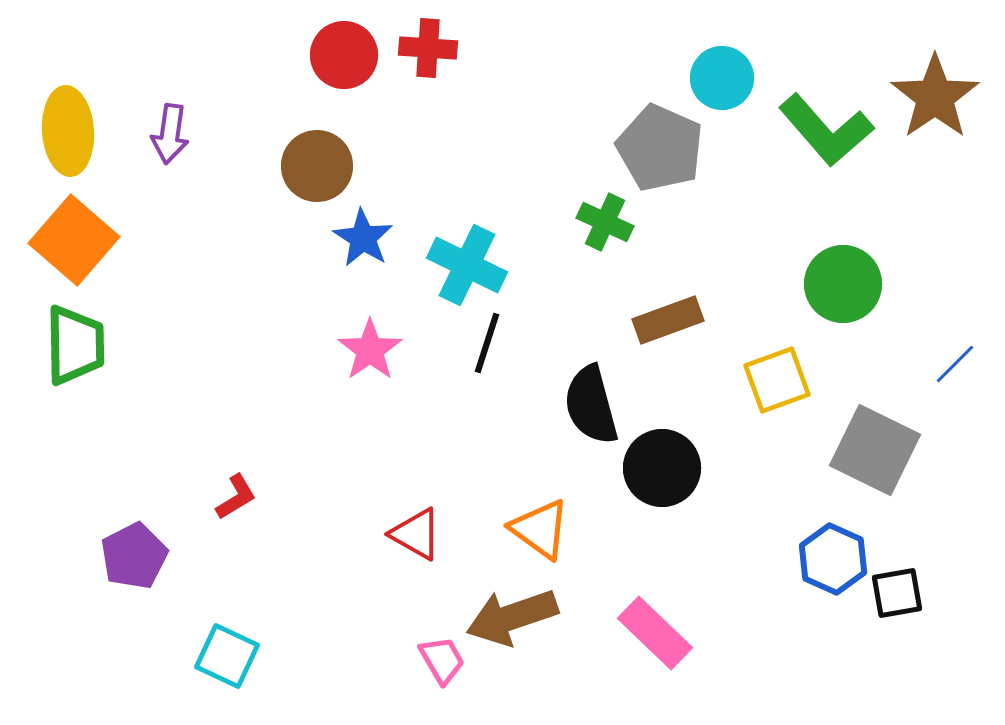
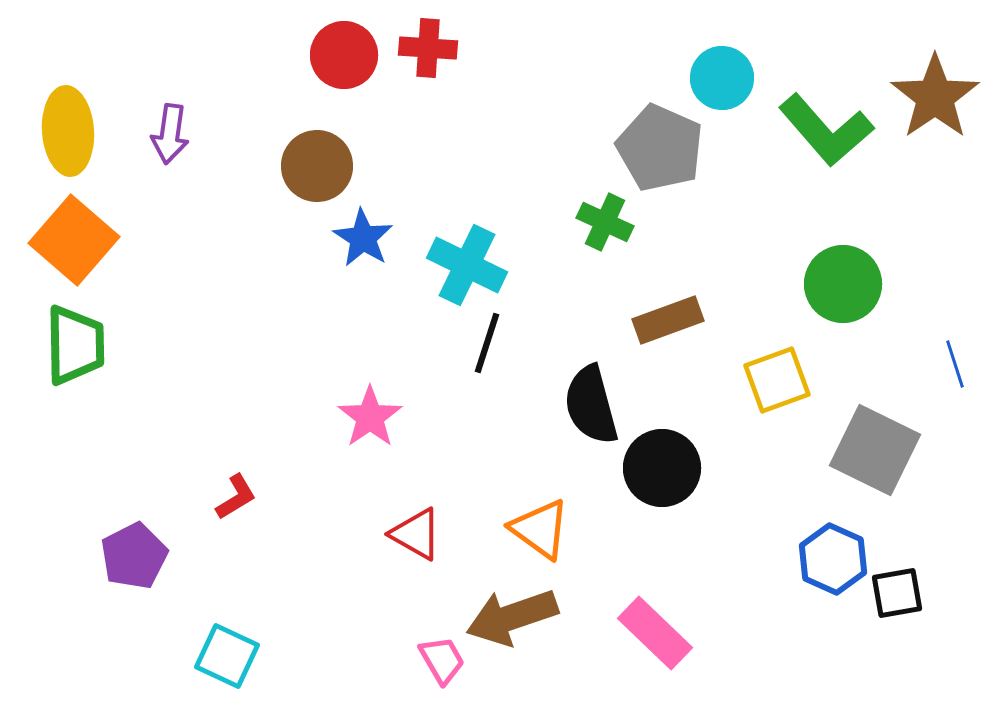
pink star: moved 67 px down
blue line: rotated 63 degrees counterclockwise
